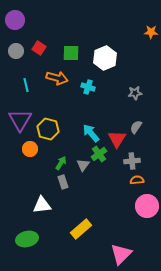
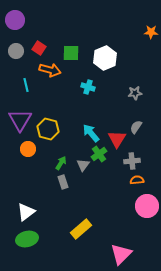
orange arrow: moved 7 px left, 8 px up
orange circle: moved 2 px left
white triangle: moved 16 px left, 7 px down; rotated 30 degrees counterclockwise
